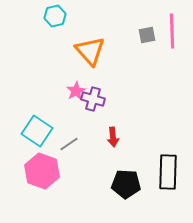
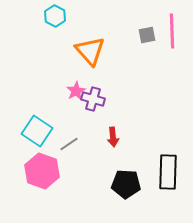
cyan hexagon: rotated 20 degrees counterclockwise
